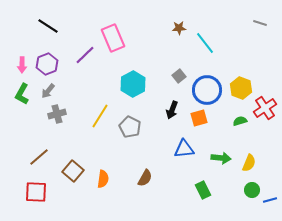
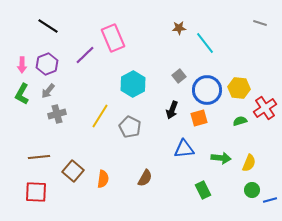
yellow hexagon: moved 2 px left; rotated 15 degrees counterclockwise
brown line: rotated 35 degrees clockwise
